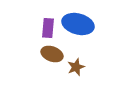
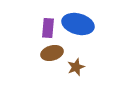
brown ellipse: moved 1 px up; rotated 35 degrees counterclockwise
